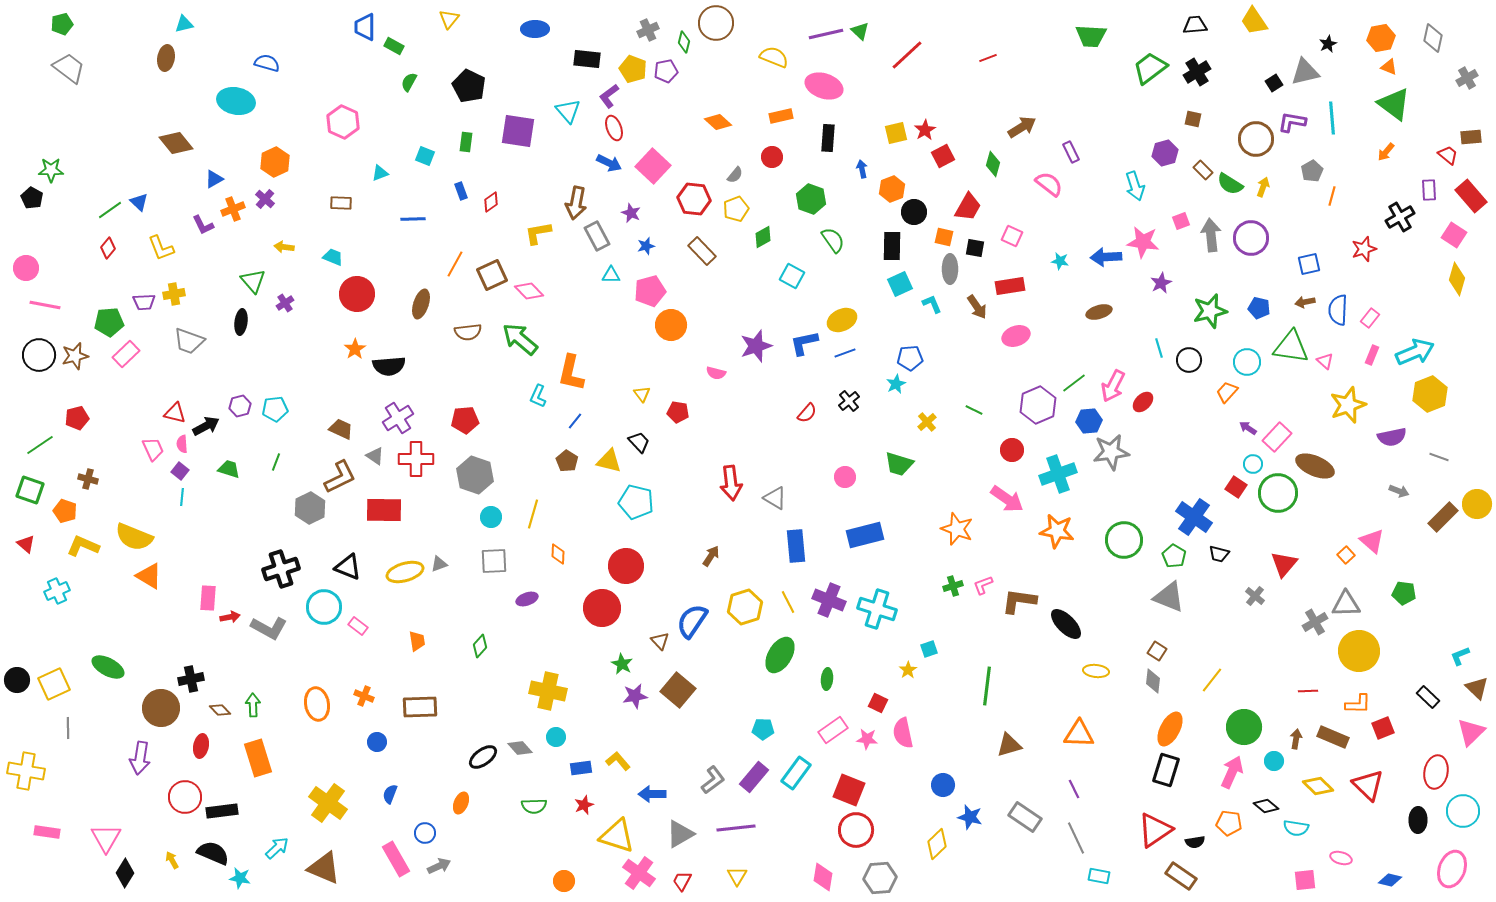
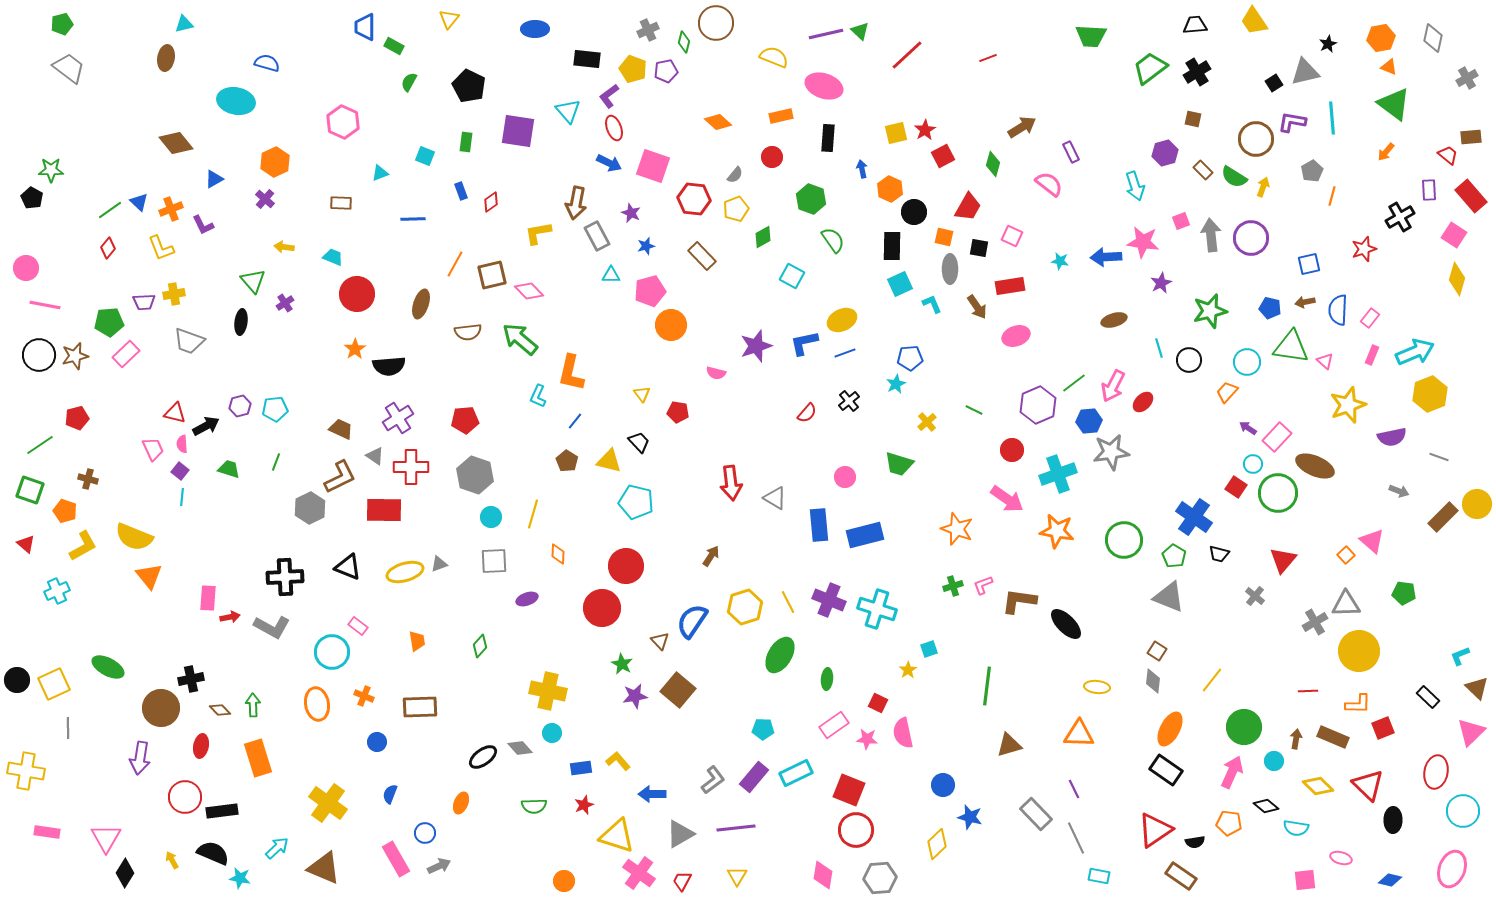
pink square at (653, 166): rotated 24 degrees counterclockwise
green semicircle at (1230, 184): moved 4 px right, 7 px up
orange hexagon at (892, 189): moved 2 px left; rotated 15 degrees counterclockwise
orange cross at (233, 209): moved 62 px left
black square at (975, 248): moved 4 px right
brown rectangle at (702, 251): moved 5 px down
brown square at (492, 275): rotated 12 degrees clockwise
blue pentagon at (1259, 308): moved 11 px right
brown ellipse at (1099, 312): moved 15 px right, 8 px down
red cross at (416, 459): moved 5 px left, 8 px down
yellow L-shape at (83, 546): rotated 128 degrees clockwise
blue rectangle at (796, 546): moved 23 px right, 21 px up
red triangle at (1284, 564): moved 1 px left, 4 px up
black cross at (281, 569): moved 4 px right, 8 px down; rotated 15 degrees clockwise
orange triangle at (149, 576): rotated 20 degrees clockwise
cyan circle at (324, 607): moved 8 px right, 45 px down
gray L-shape at (269, 628): moved 3 px right, 1 px up
yellow ellipse at (1096, 671): moved 1 px right, 16 px down
pink rectangle at (833, 730): moved 1 px right, 5 px up
cyan circle at (556, 737): moved 4 px left, 4 px up
black rectangle at (1166, 770): rotated 72 degrees counterclockwise
cyan rectangle at (796, 773): rotated 28 degrees clockwise
gray rectangle at (1025, 817): moved 11 px right, 3 px up; rotated 12 degrees clockwise
black ellipse at (1418, 820): moved 25 px left
pink diamond at (823, 877): moved 2 px up
